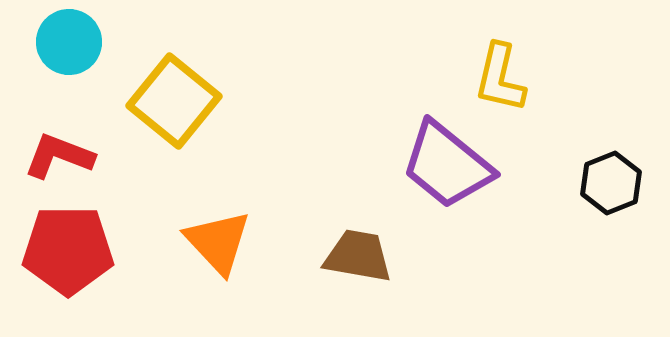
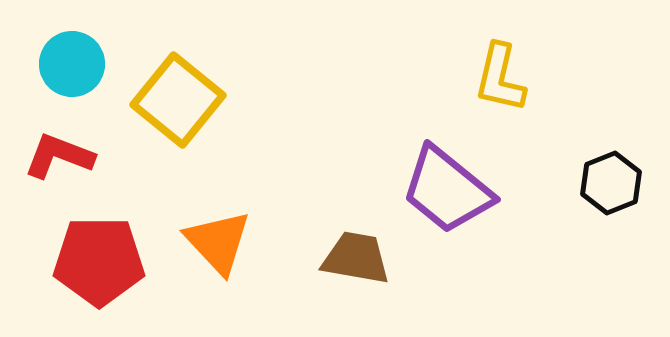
cyan circle: moved 3 px right, 22 px down
yellow square: moved 4 px right, 1 px up
purple trapezoid: moved 25 px down
red pentagon: moved 31 px right, 11 px down
brown trapezoid: moved 2 px left, 2 px down
